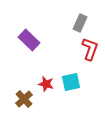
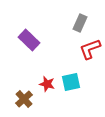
red L-shape: rotated 130 degrees counterclockwise
red star: moved 1 px right
